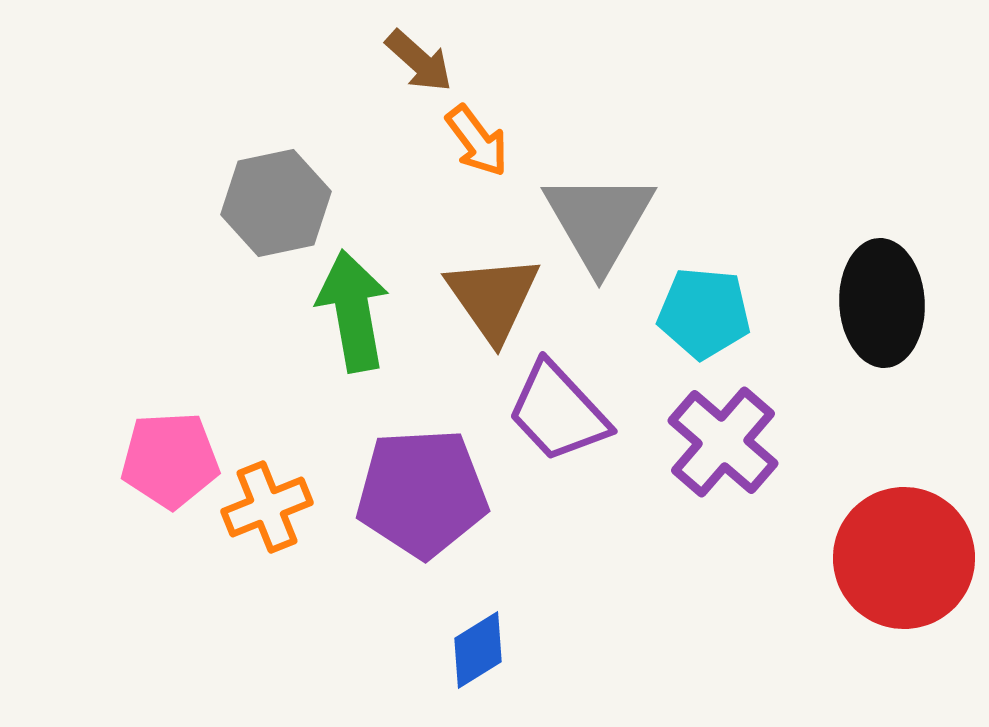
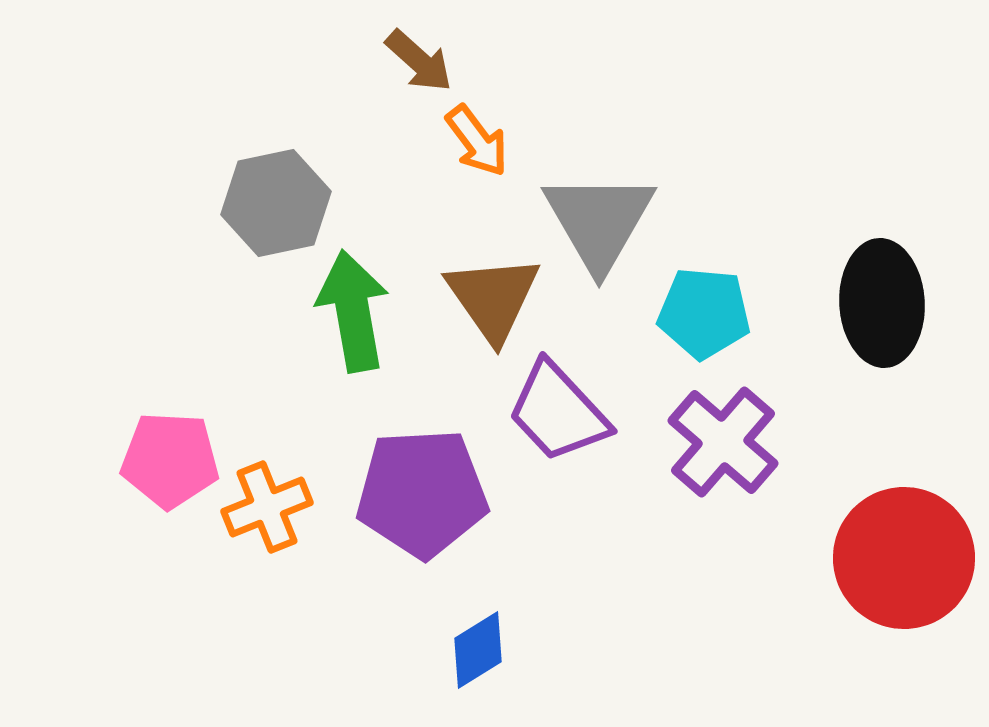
pink pentagon: rotated 6 degrees clockwise
